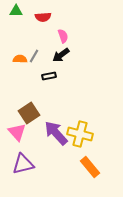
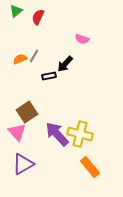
green triangle: rotated 40 degrees counterclockwise
red semicircle: moved 5 px left; rotated 119 degrees clockwise
pink semicircle: moved 19 px right, 3 px down; rotated 128 degrees clockwise
black arrow: moved 4 px right, 9 px down; rotated 12 degrees counterclockwise
orange semicircle: rotated 24 degrees counterclockwise
brown square: moved 2 px left, 1 px up
purple arrow: moved 1 px right, 1 px down
purple triangle: rotated 15 degrees counterclockwise
